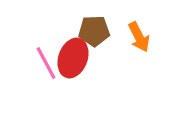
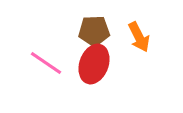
red ellipse: moved 21 px right, 6 px down
pink line: rotated 28 degrees counterclockwise
